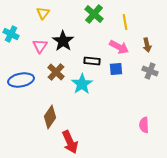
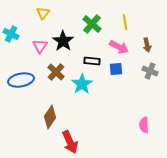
green cross: moved 2 px left, 10 px down
